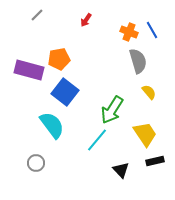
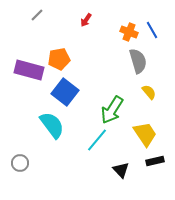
gray circle: moved 16 px left
